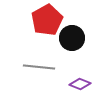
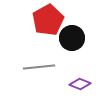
red pentagon: moved 1 px right
gray line: rotated 12 degrees counterclockwise
